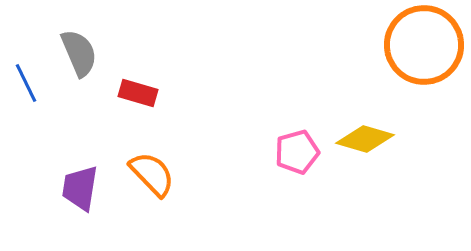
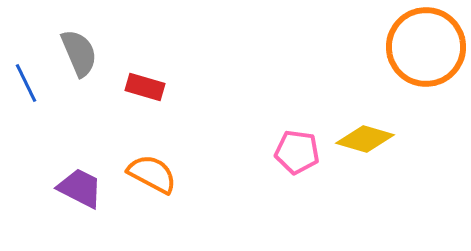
orange circle: moved 2 px right, 2 px down
red rectangle: moved 7 px right, 6 px up
pink pentagon: rotated 24 degrees clockwise
orange semicircle: rotated 18 degrees counterclockwise
purple trapezoid: rotated 108 degrees clockwise
